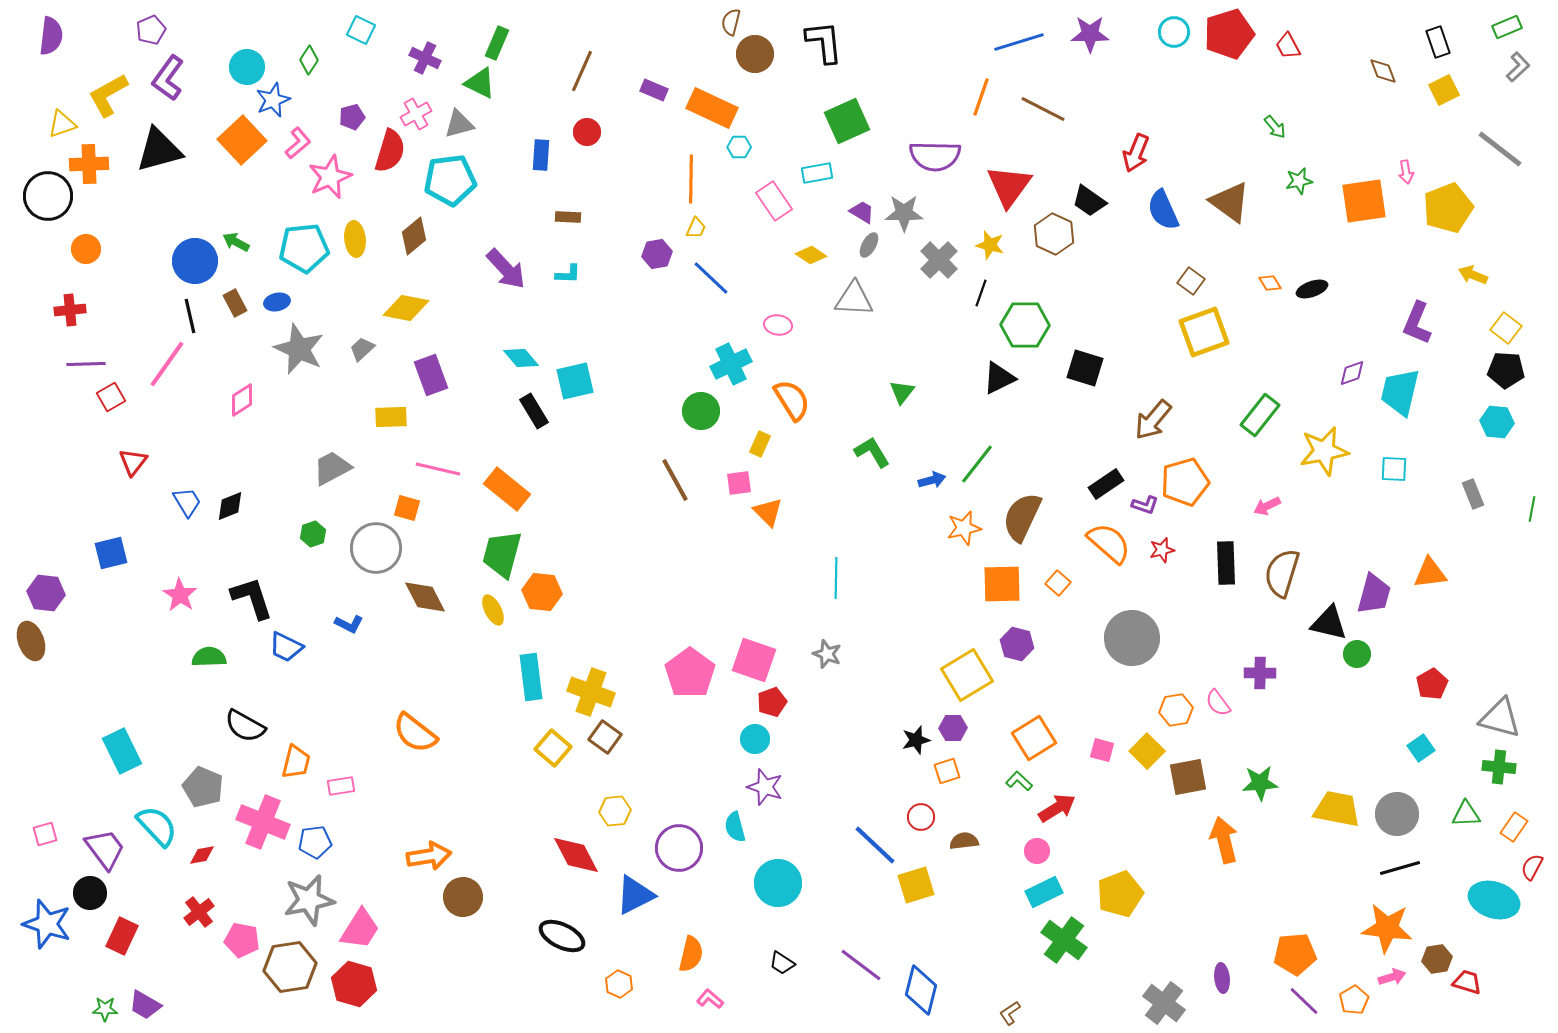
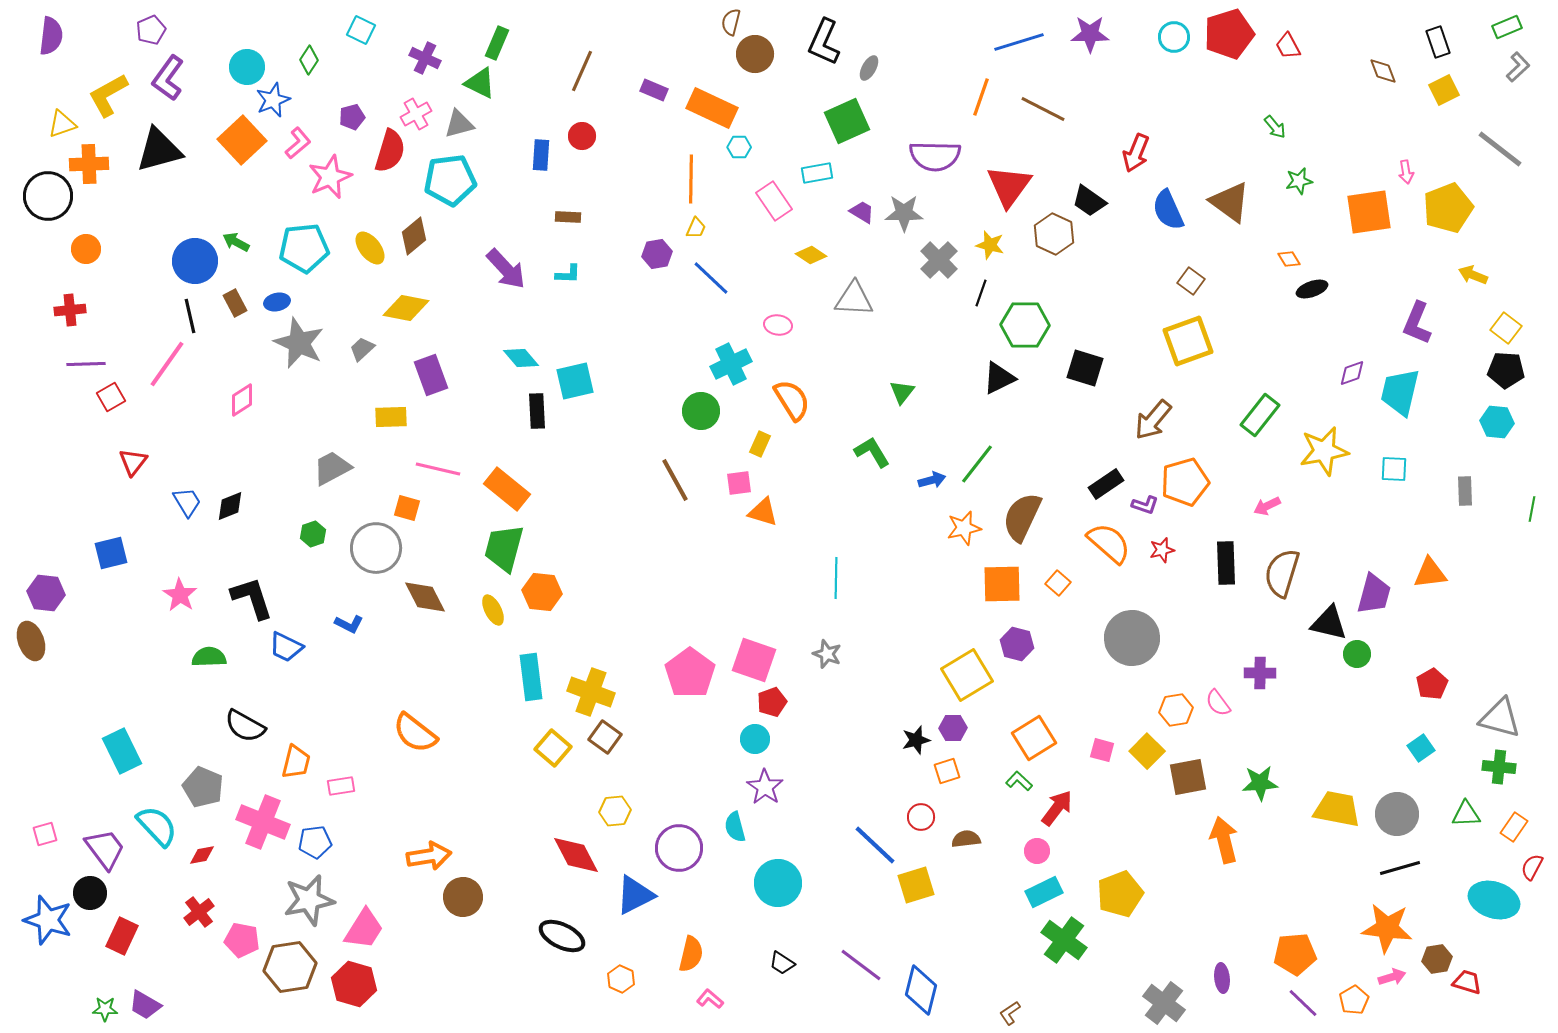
cyan circle at (1174, 32): moved 5 px down
black L-shape at (824, 42): rotated 150 degrees counterclockwise
red circle at (587, 132): moved 5 px left, 4 px down
orange square at (1364, 201): moved 5 px right, 11 px down
blue semicircle at (1163, 210): moved 5 px right
yellow ellipse at (355, 239): moved 15 px right, 9 px down; rotated 32 degrees counterclockwise
gray ellipse at (869, 245): moved 177 px up
orange diamond at (1270, 283): moved 19 px right, 24 px up
yellow square at (1204, 332): moved 16 px left, 9 px down
gray star at (299, 349): moved 6 px up
black rectangle at (534, 411): moved 3 px right; rotated 28 degrees clockwise
gray rectangle at (1473, 494): moved 8 px left, 3 px up; rotated 20 degrees clockwise
orange triangle at (768, 512): moved 5 px left; rotated 28 degrees counterclockwise
green trapezoid at (502, 554): moved 2 px right, 6 px up
purple star at (765, 787): rotated 15 degrees clockwise
red arrow at (1057, 808): rotated 21 degrees counterclockwise
brown semicircle at (964, 841): moved 2 px right, 2 px up
blue star at (47, 924): moved 1 px right, 4 px up
pink trapezoid at (360, 929): moved 4 px right
orange hexagon at (619, 984): moved 2 px right, 5 px up
purple line at (1304, 1001): moved 1 px left, 2 px down
